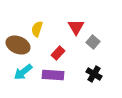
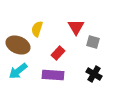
gray square: rotated 24 degrees counterclockwise
cyan arrow: moved 5 px left, 1 px up
